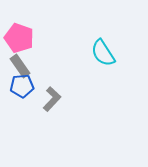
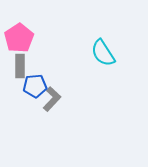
pink pentagon: rotated 20 degrees clockwise
gray rectangle: rotated 35 degrees clockwise
blue pentagon: moved 13 px right
